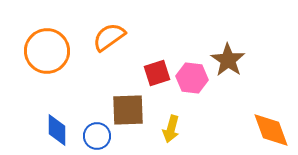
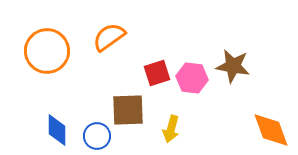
brown star: moved 5 px right, 6 px down; rotated 24 degrees counterclockwise
